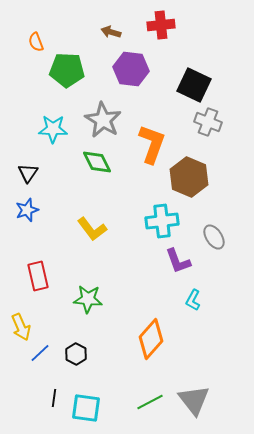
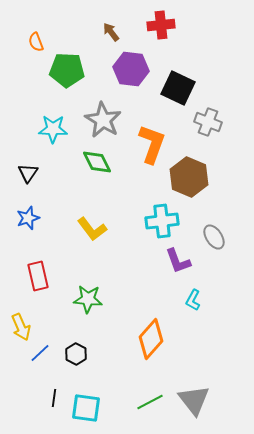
brown arrow: rotated 36 degrees clockwise
black square: moved 16 px left, 3 px down
blue star: moved 1 px right, 8 px down
